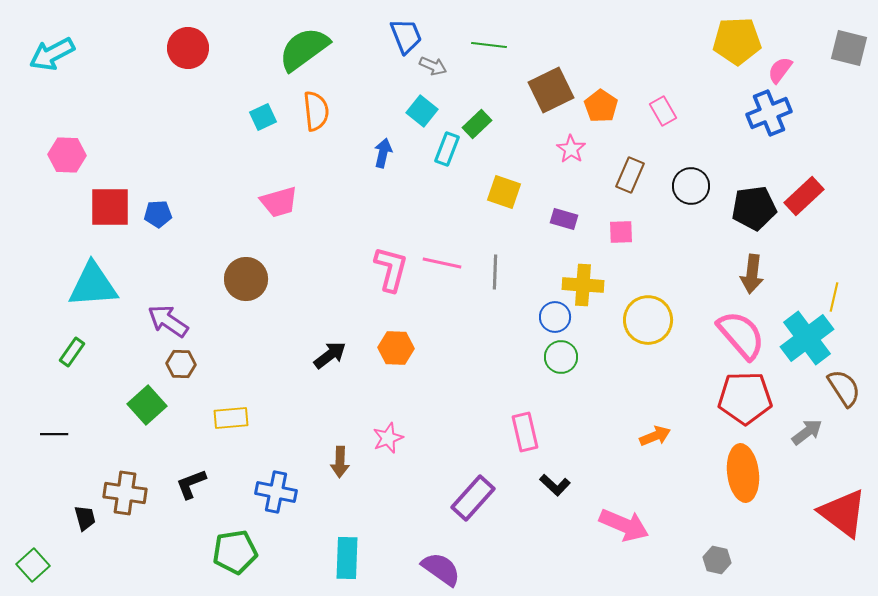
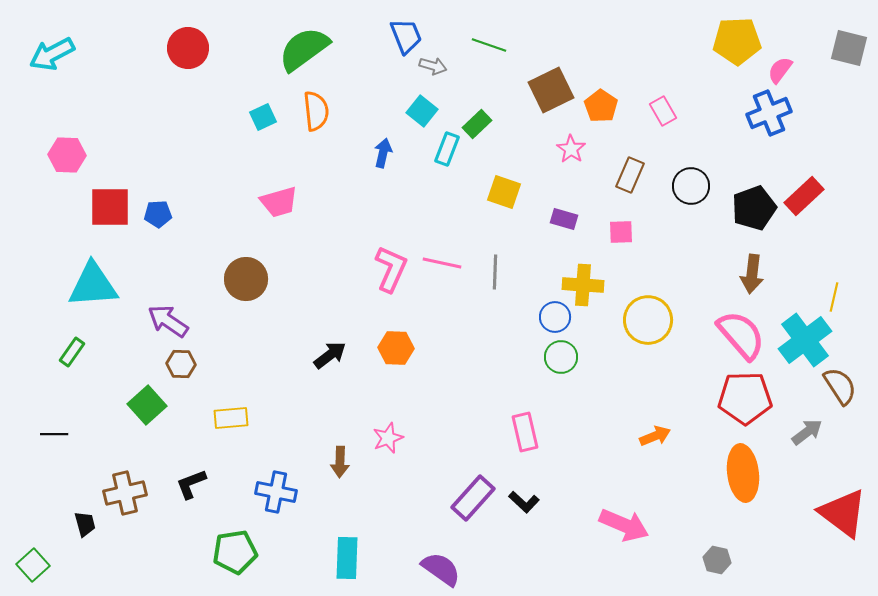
green line at (489, 45): rotated 12 degrees clockwise
gray arrow at (433, 66): rotated 8 degrees counterclockwise
black pentagon at (754, 208): rotated 12 degrees counterclockwise
pink L-shape at (391, 269): rotated 9 degrees clockwise
cyan cross at (807, 338): moved 2 px left, 2 px down
brown semicircle at (844, 388): moved 4 px left, 2 px up
black L-shape at (555, 485): moved 31 px left, 17 px down
brown cross at (125, 493): rotated 21 degrees counterclockwise
black trapezoid at (85, 518): moved 6 px down
